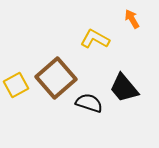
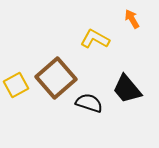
black trapezoid: moved 3 px right, 1 px down
